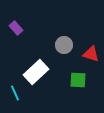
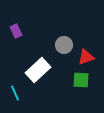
purple rectangle: moved 3 px down; rotated 16 degrees clockwise
red triangle: moved 5 px left, 3 px down; rotated 36 degrees counterclockwise
white rectangle: moved 2 px right, 2 px up
green square: moved 3 px right
